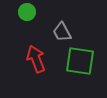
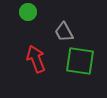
green circle: moved 1 px right
gray trapezoid: moved 2 px right
